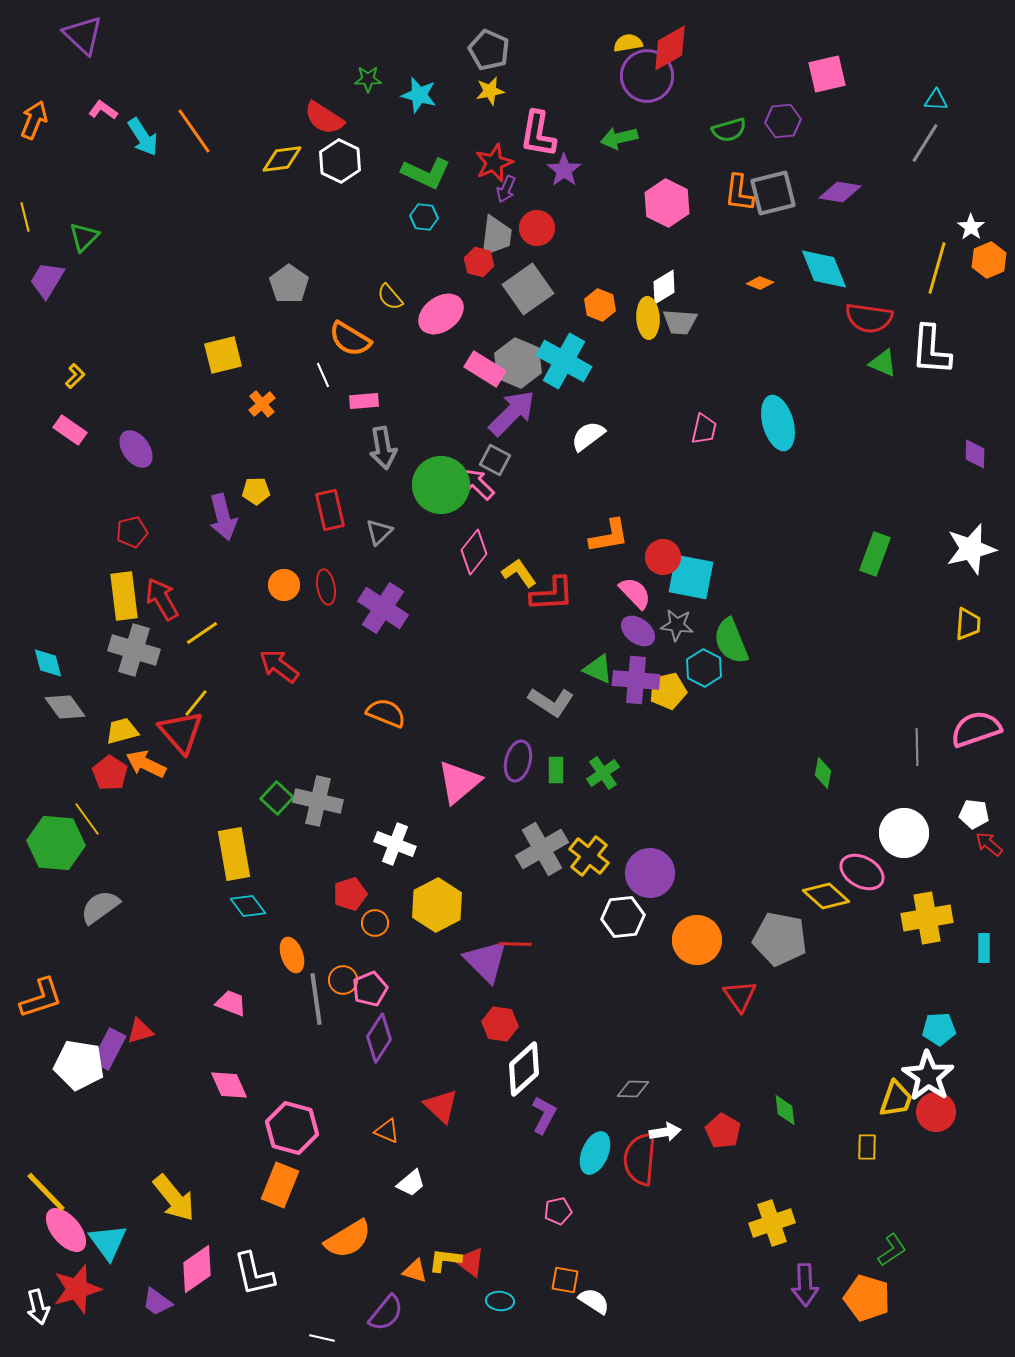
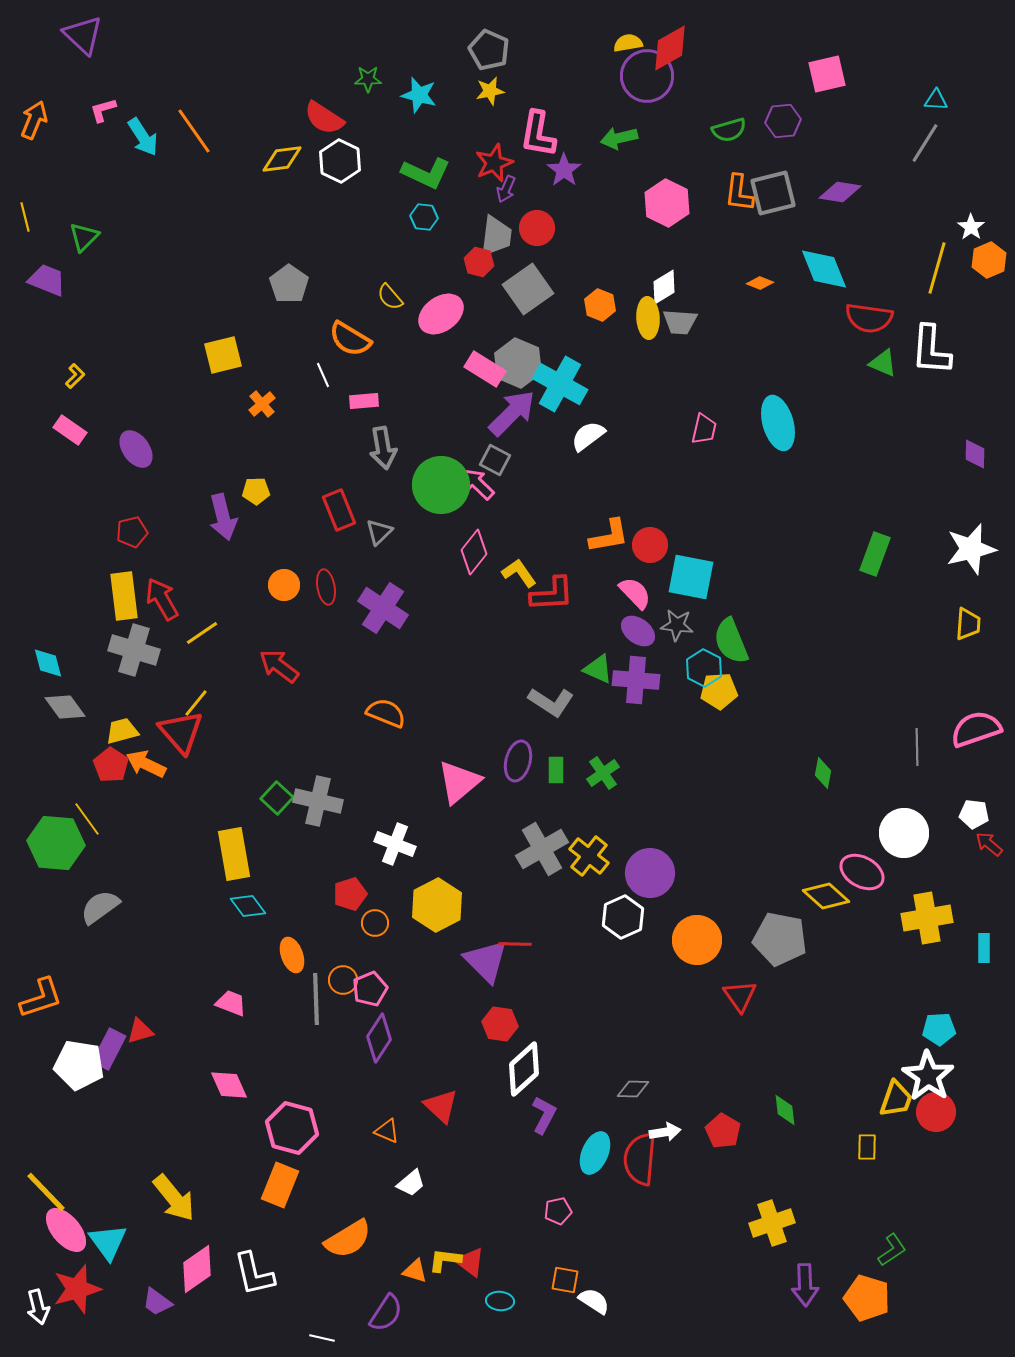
pink L-shape at (103, 110): rotated 52 degrees counterclockwise
purple trapezoid at (47, 280): rotated 81 degrees clockwise
cyan cross at (564, 361): moved 4 px left, 23 px down
red rectangle at (330, 510): moved 9 px right; rotated 9 degrees counterclockwise
red circle at (663, 557): moved 13 px left, 12 px up
yellow pentagon at (668, 691): moved 51 px right; rotated 9 degrees clockwise
red pentagon at (110, 773): moved 1 px right, 8 px up
white hexagon at (623, 917): rotated 18 degrees counterclockwise
gray line at (316, 999): rotated 6 degrees clockwise
purple semicircle at (386, 1313): rotated 6 degrees counterclockwise
